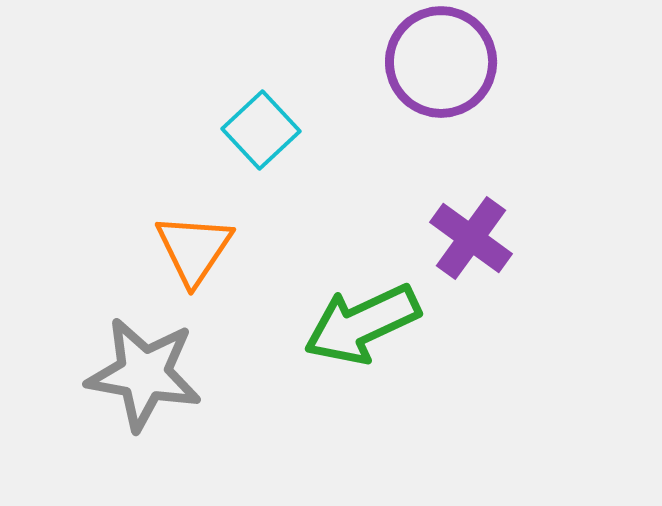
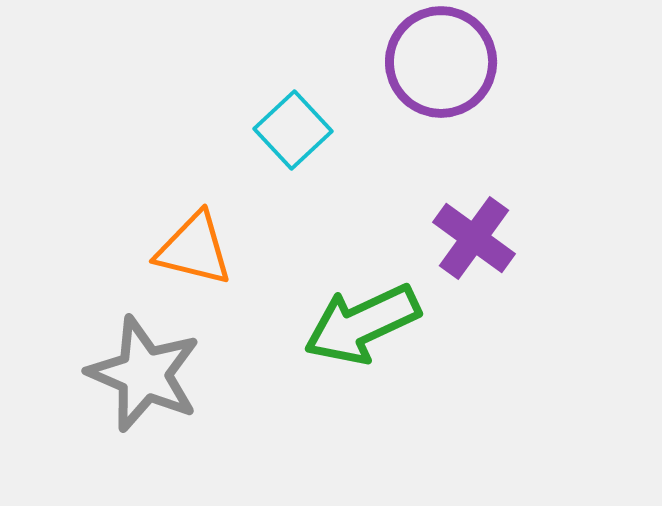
cyan square: moved 32 px right
purple cross: moved 3 px right
orange triangle: rotated 50 degrees counterclockwise
gray star: rotated 13 degrees clockwise
